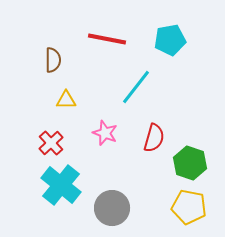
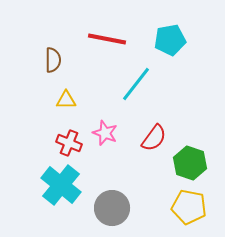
cyan line: moved 3 px up
red semicircle: rotated 20 degrees clockwise
red cross: moved 18 px right; rotated 25 degrees counterclockwise
